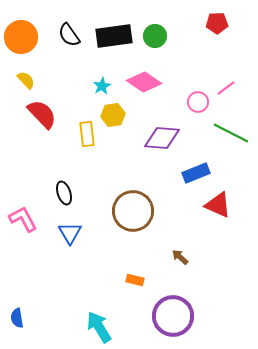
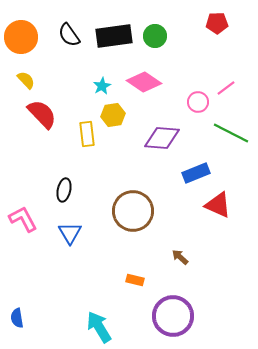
black ellipse: moved 3 px up; rotated 30 degrees clockwise
